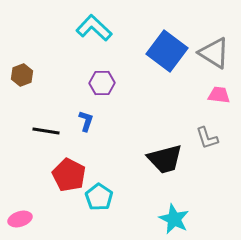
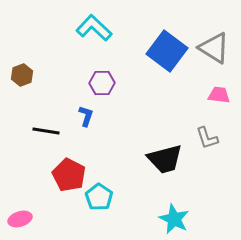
gray triangle: moved 5 px up
blue L-shape: moved 5 px up
